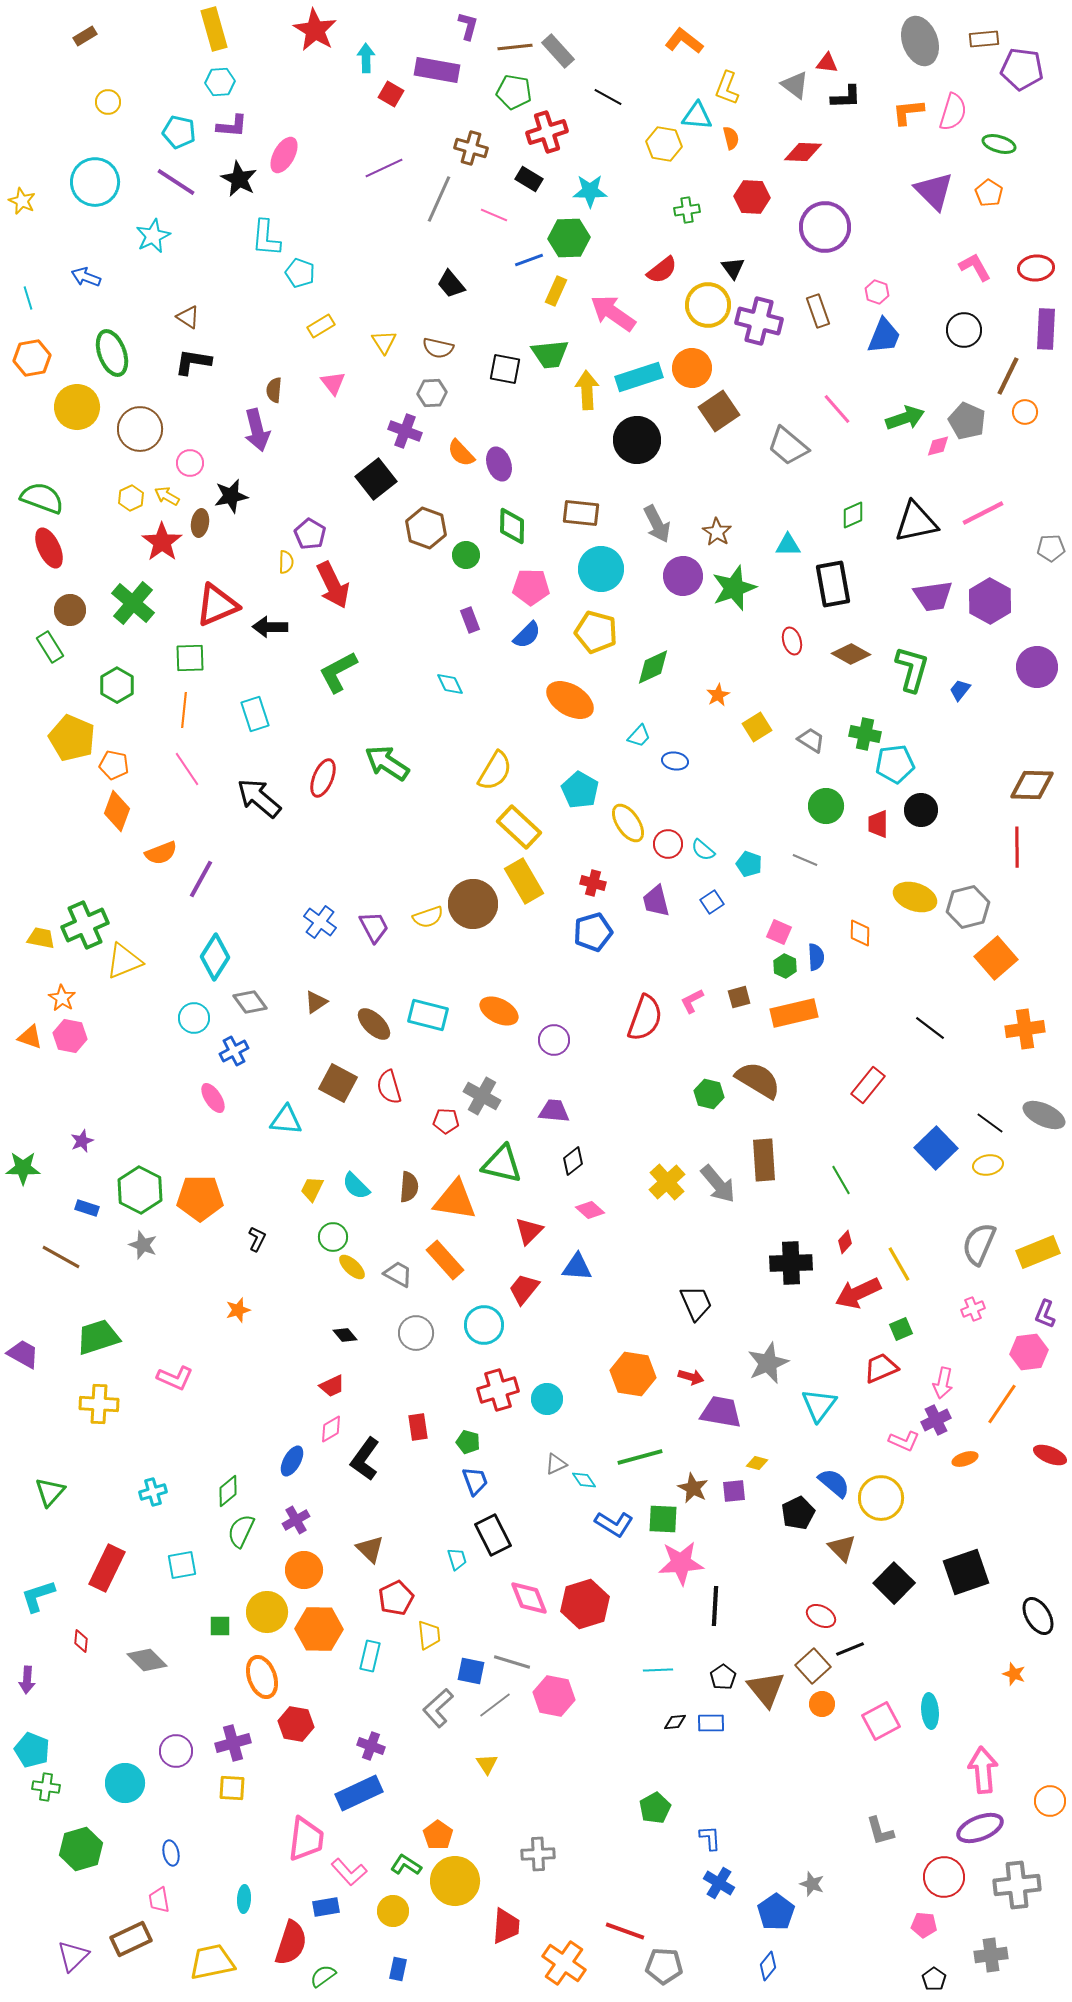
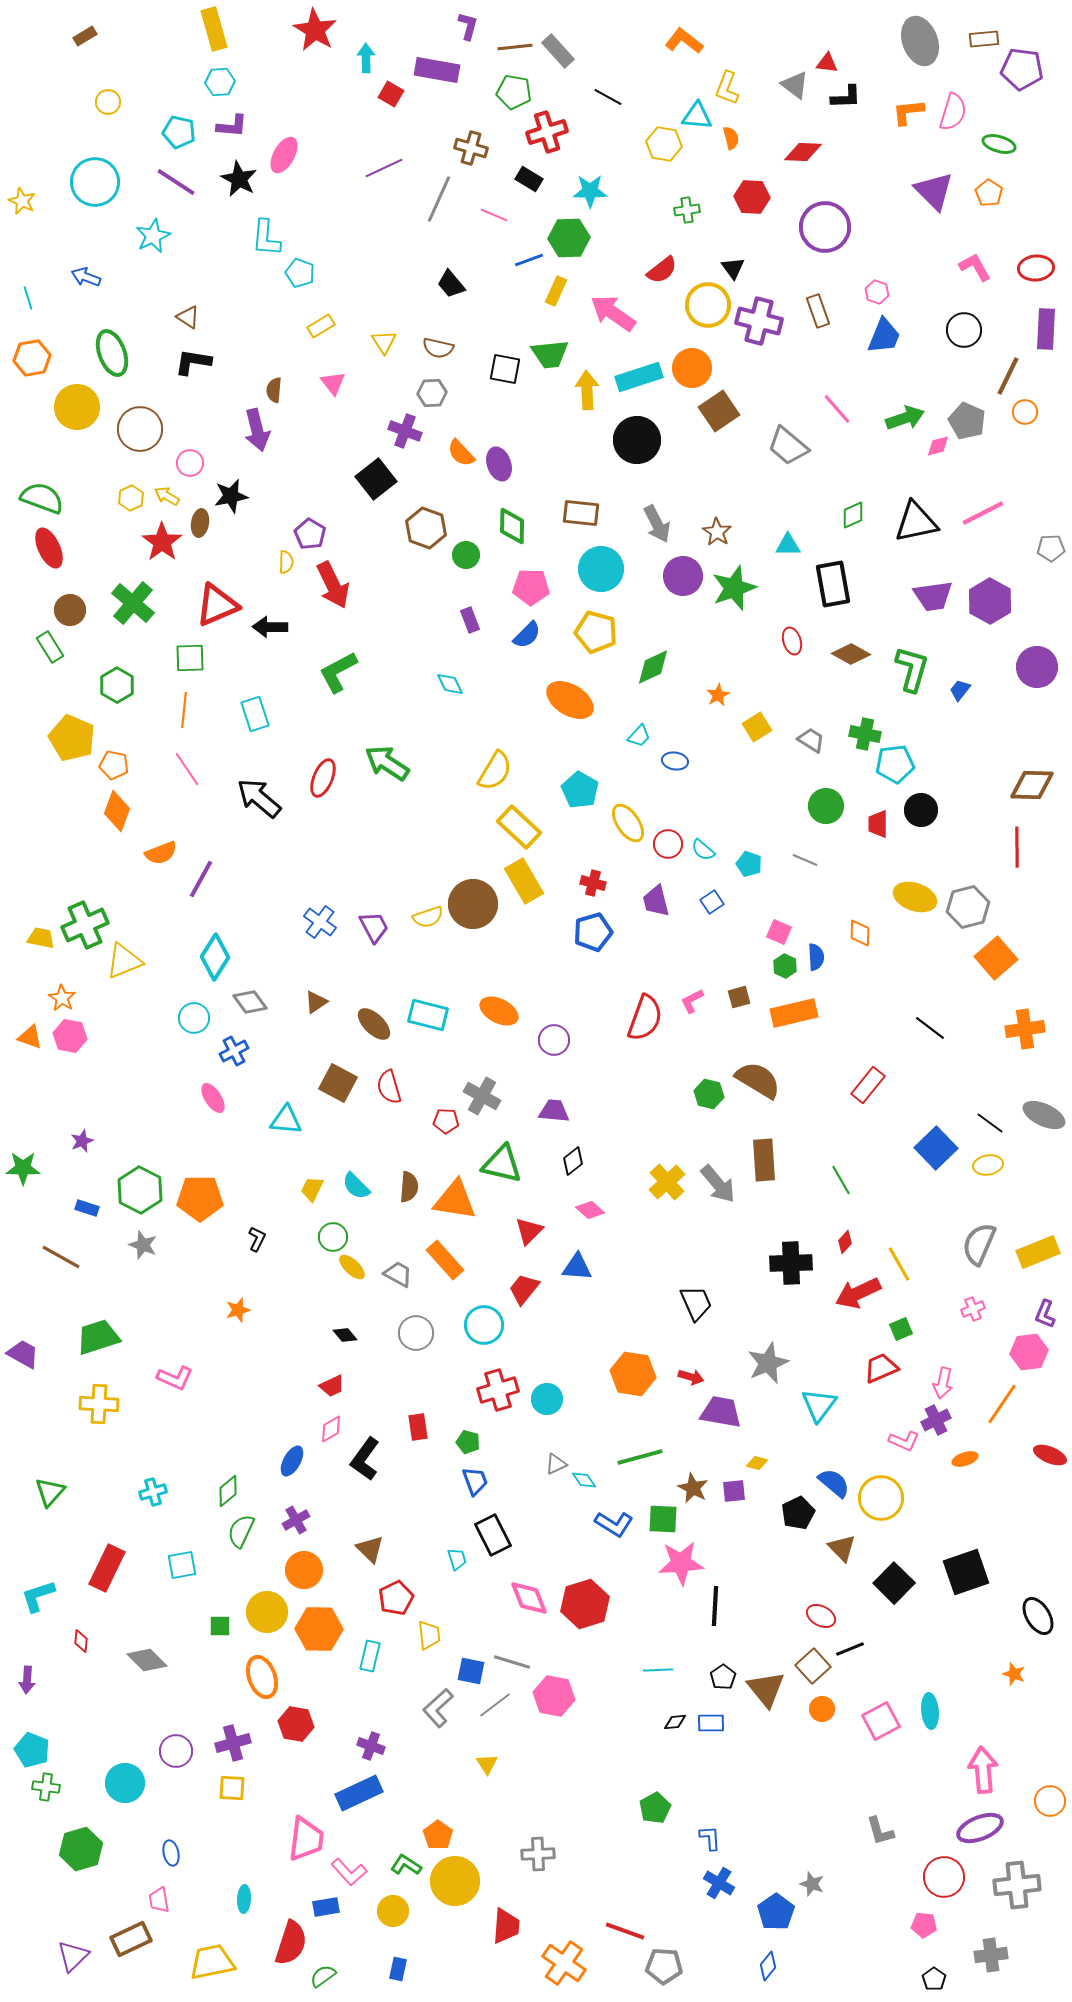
orange circle at (822, 1704): moved 5 px down
